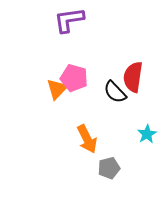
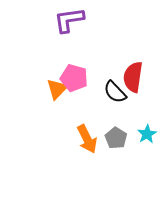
gray pentagon: moved 7 px right, 30 px up; rotated 25 degrees counterclockwise
